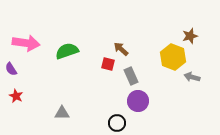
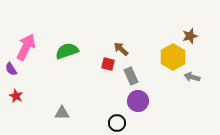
pink arrow: moved 4 px down; rotated 72 degrees counterclockwise
yellow hexagon: rotated 10 degrees clockwise
